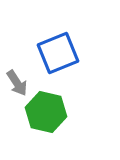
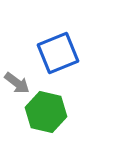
gray arrow: rotated 20 degrees counterclockwise
